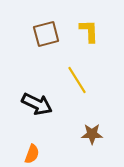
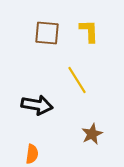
brown square: moved 1 px right, 1 px up; rotated 20 degrees clockwise
black arrow: moved 1 px down; rotated 16 degrees counterclockwise
brown star: rotated 25 degrees counterclockwise
orange semicircle: rotated 12 degrees counterclockwise
